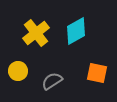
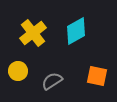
yellow cross: moved 3 px left
orange square: moved 3 px down
